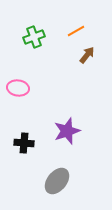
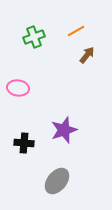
purple star: moved 3 px left, 1 px up
